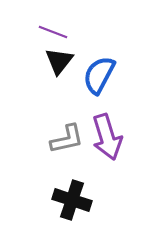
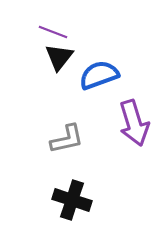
black triangle: moved 4 px up
blue semicircle: rotated 42 degrees clockwise
purple arrow: moved 27 px right, 14 px up
